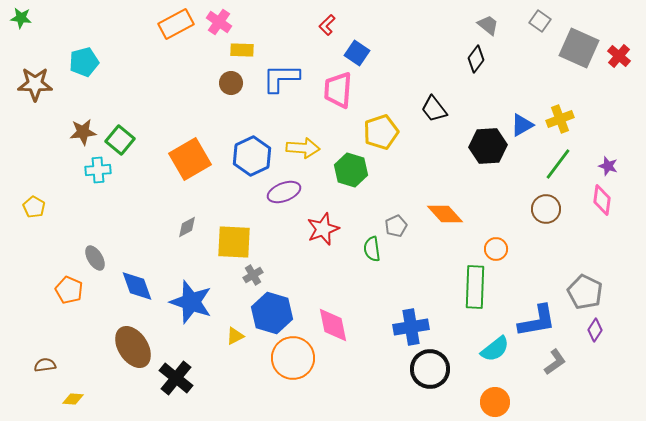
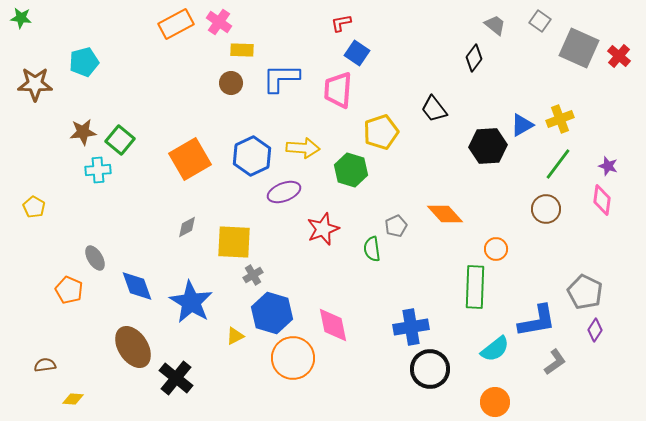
red L-shape at (327, 25): moved 14 px right, 2 px up; rotated 35 degrees clockwise
gray trapezoid at (488, 25): moved 7 px right
black diamond at (476, 59): moved 2 px left, 1 px up
blue star at (191, 302): rotated 12 degrees clockwise
